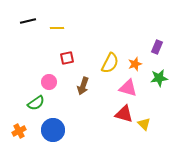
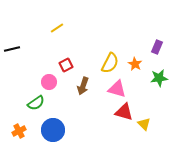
black line: moved 16 px left, 28 px down
yellow line: rotated 32 degrees counterclockwise
red square: moved 1 px left, 7 px down; rotated 16 degrees counterclockwise
orange star: rotated 24 degrees counterclockwise
pink triangle: moved 11 px left, 1 px down
red triangle: moved 2 px up
